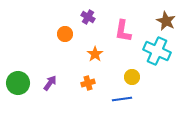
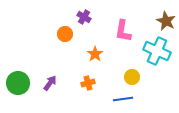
purple cross: moved 4 px left
blue line: moved 1 px right
